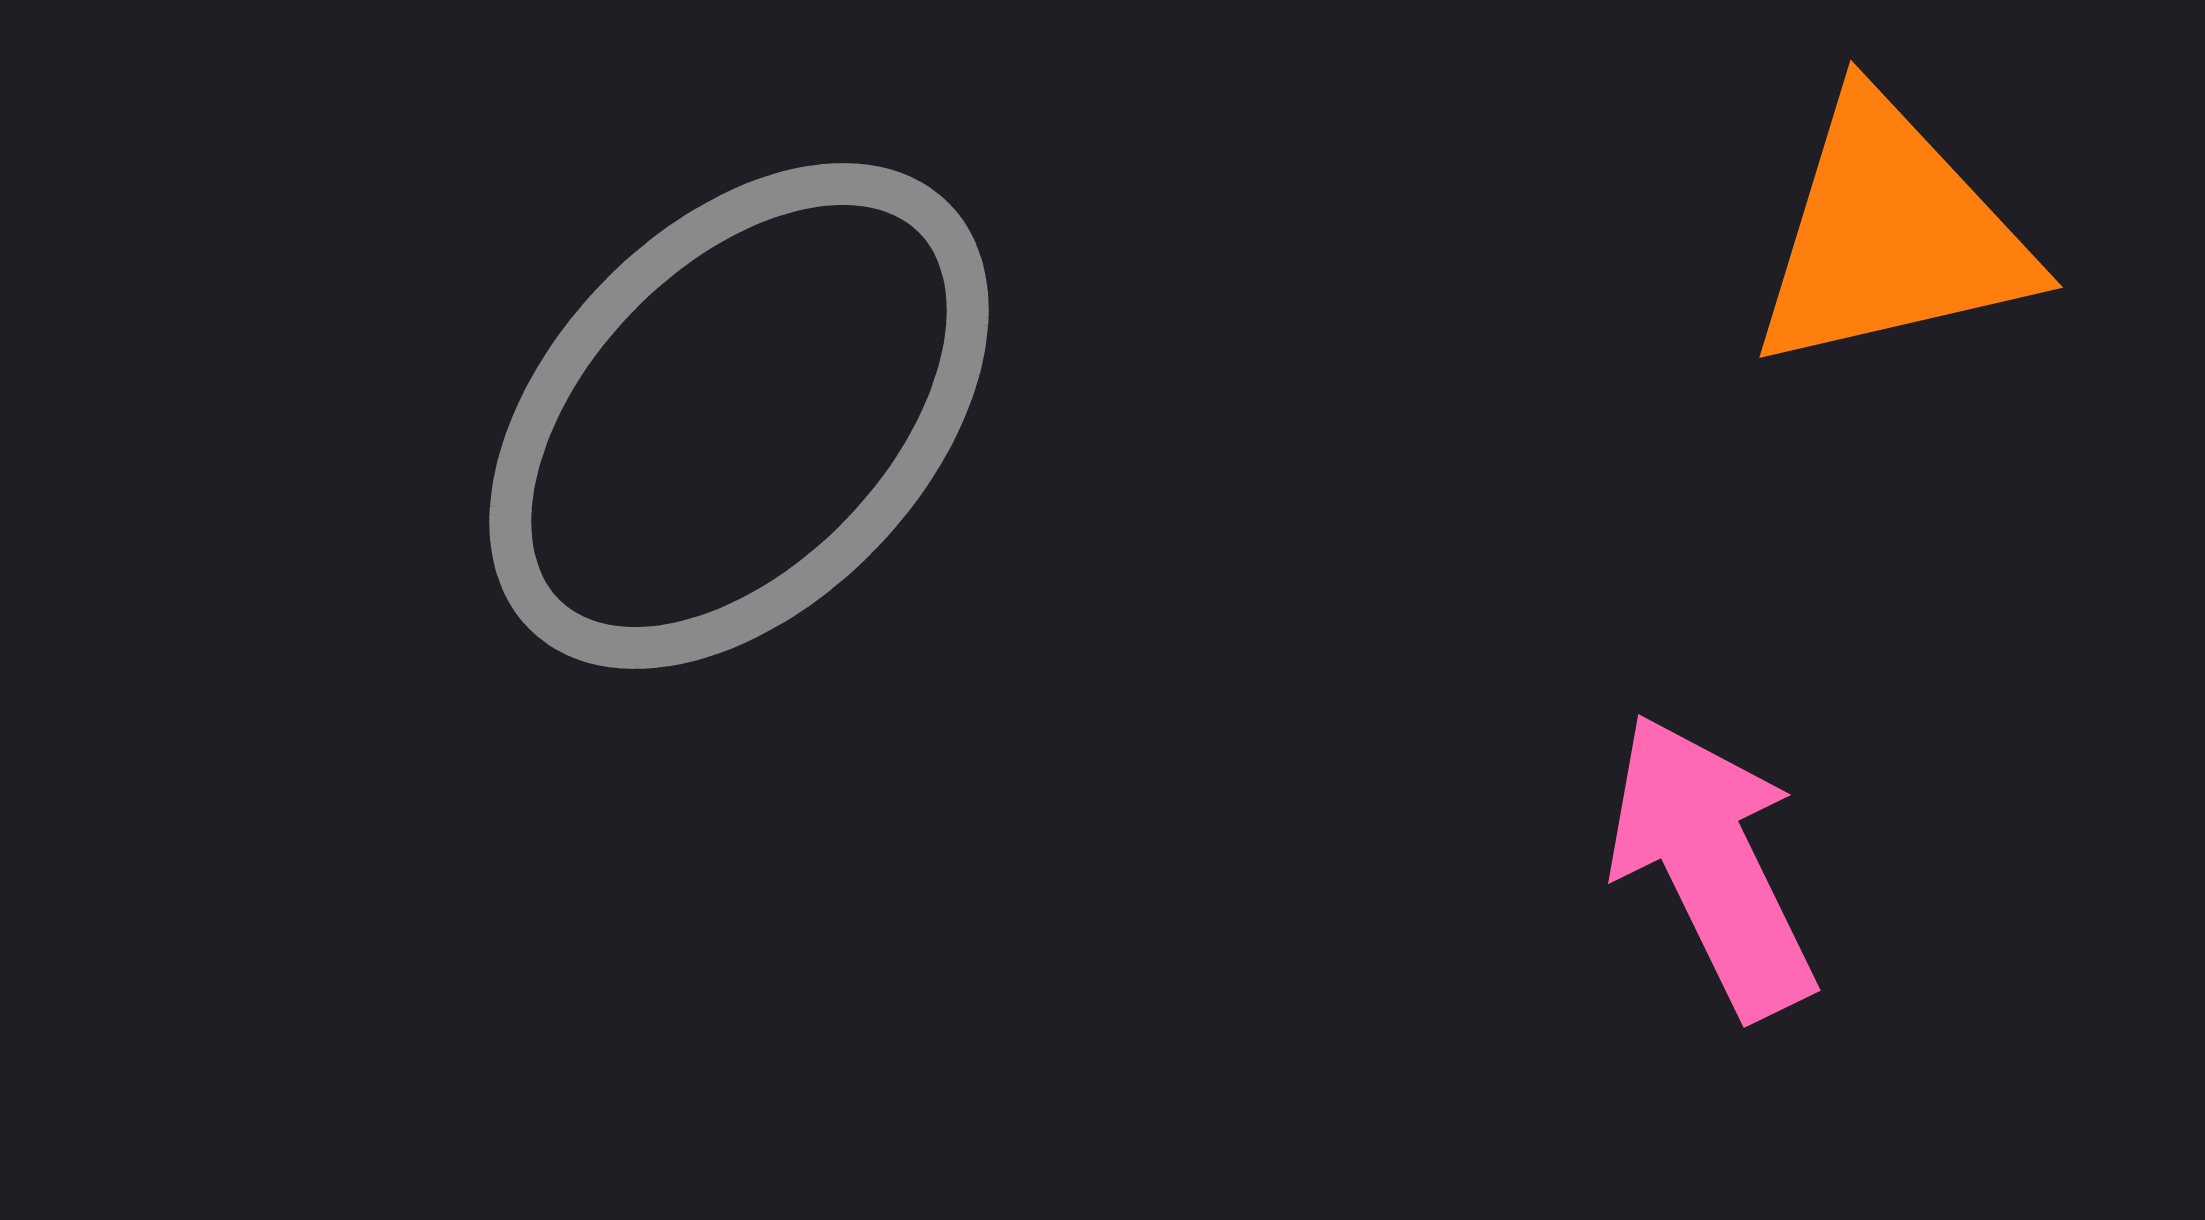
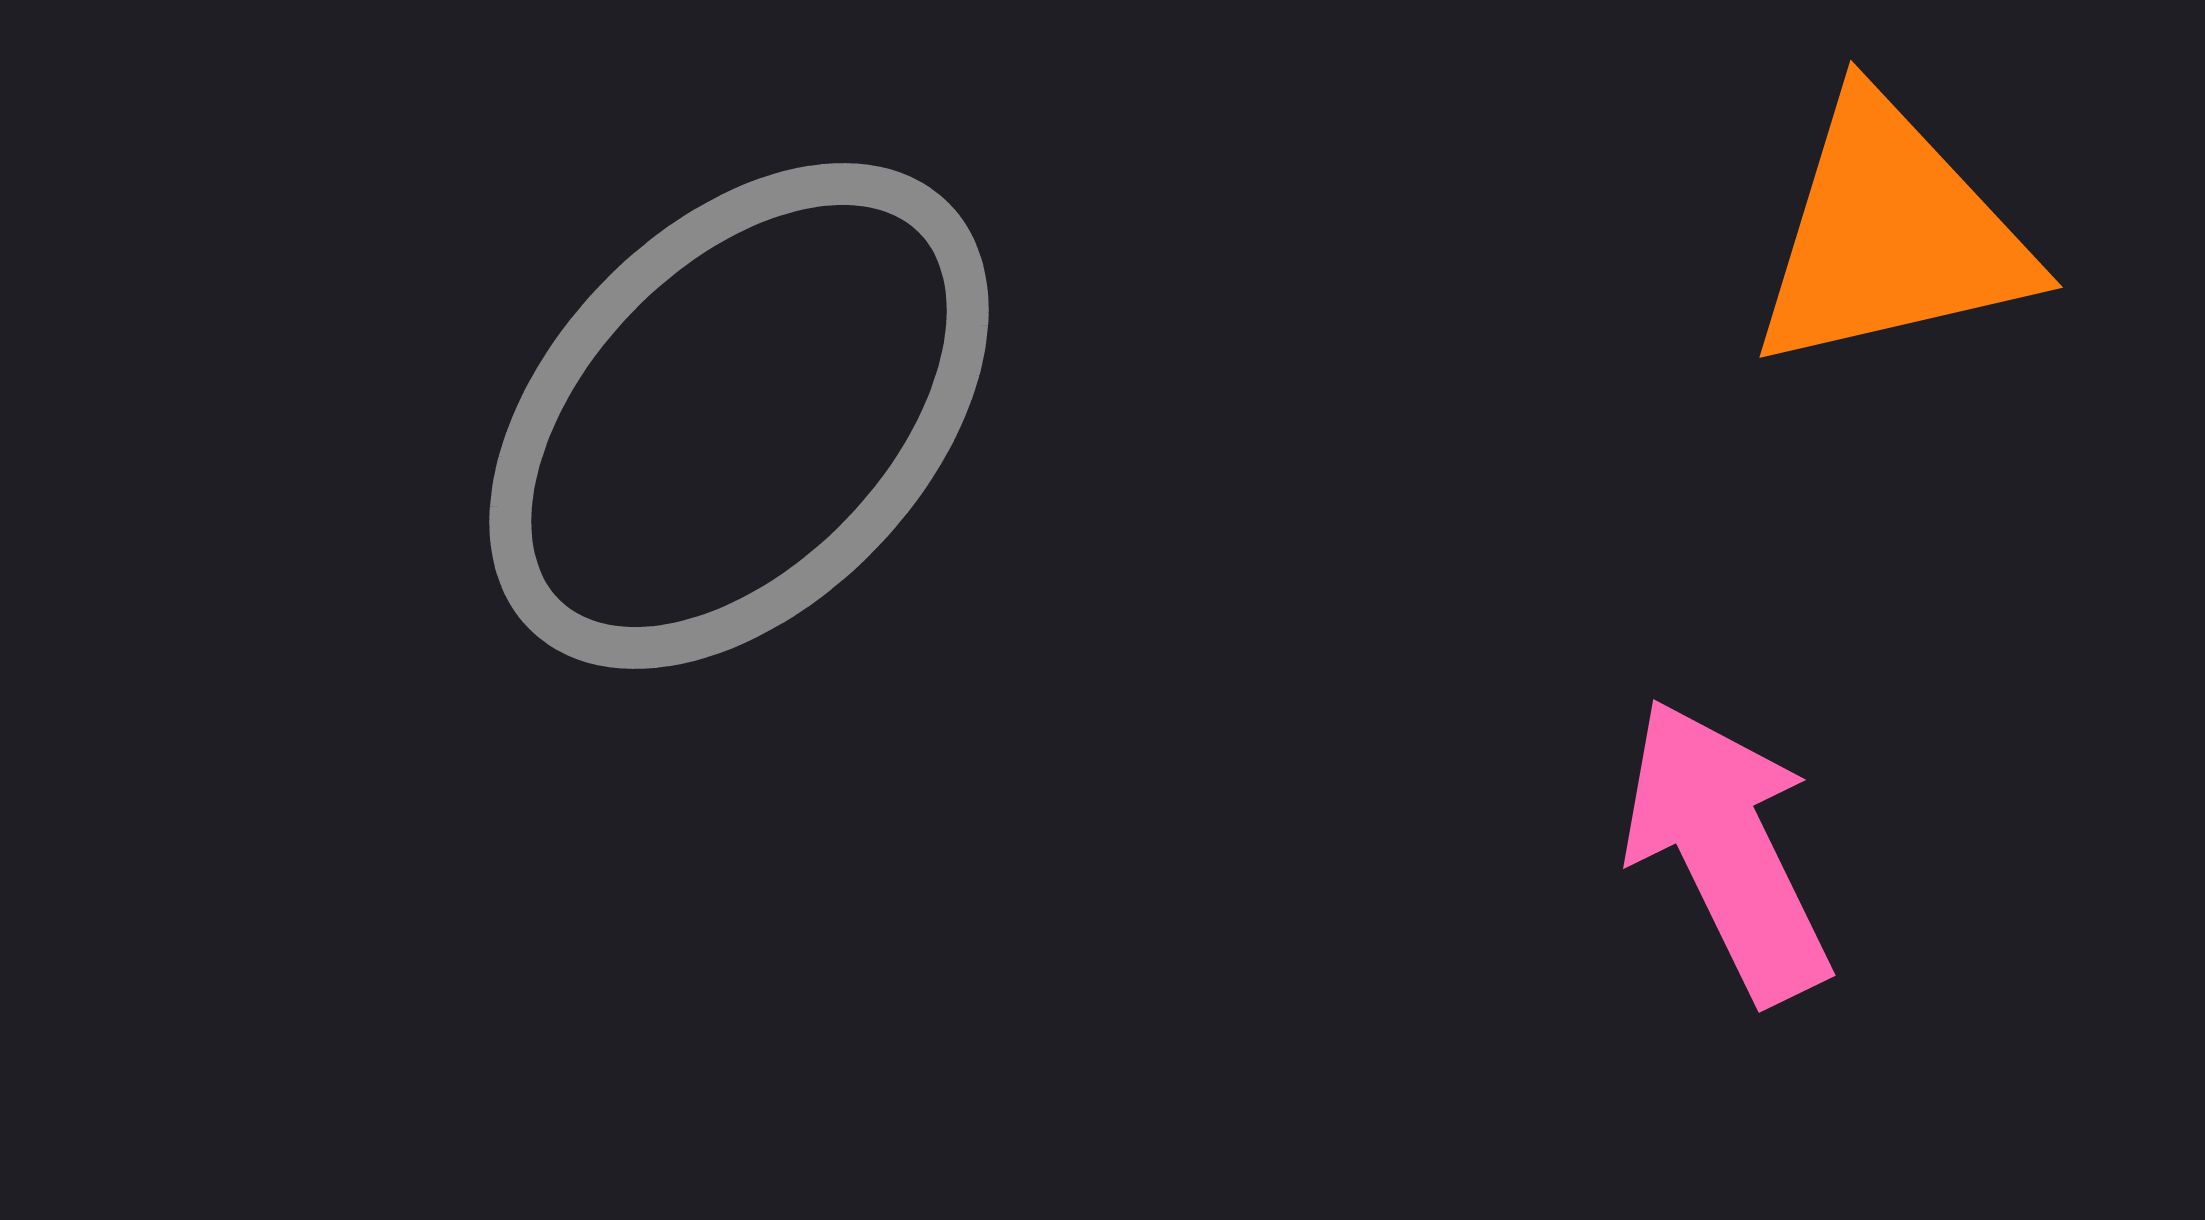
pink arrow: moved 15 px right, 15 px up
